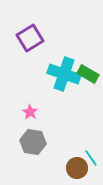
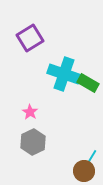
green rectangle: moved 9 px down
gray hexagon: rotated 25 degrees clockwise
cyan line: rotated 66 degrees clockwise
brown circle: moved 7 px right, 3 px down
